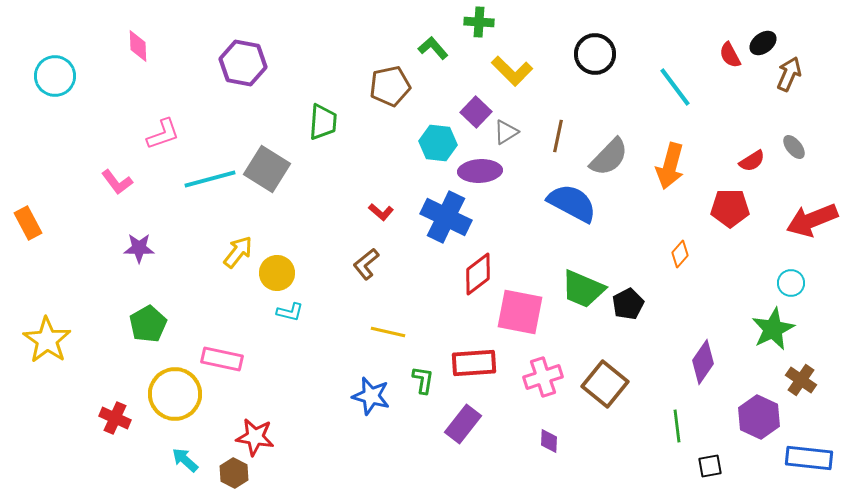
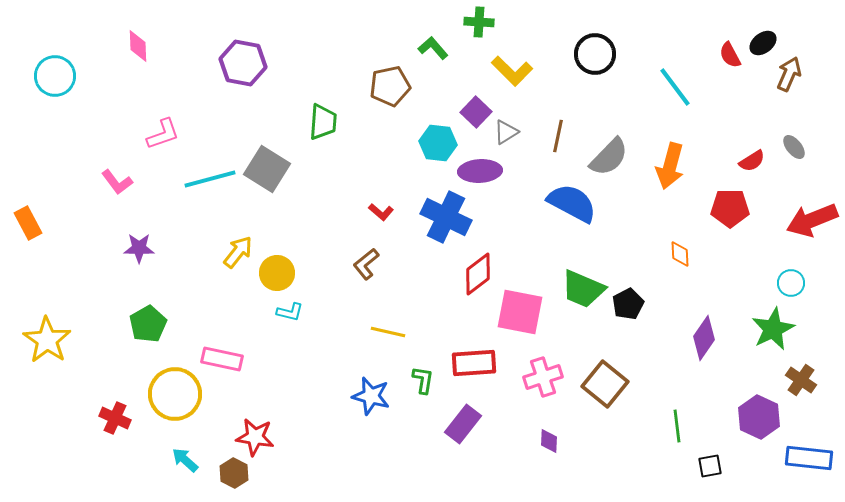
orange diamond at (680, 254): rotated 44 degrees counterclockwise
purple diamond at (703, 362): moved 1 px right, 24 px up
